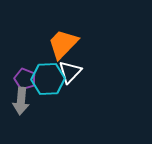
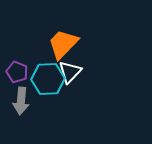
purple pentagon: moved 8 px left, 7 px up
